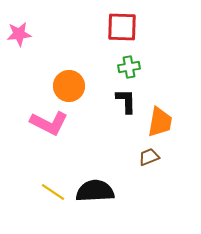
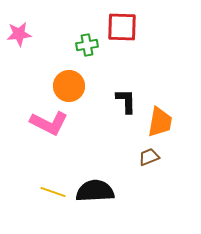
green cross: moved 42 px left, 22 px up
yellow line: rotated 15 degrees counterclockwise
